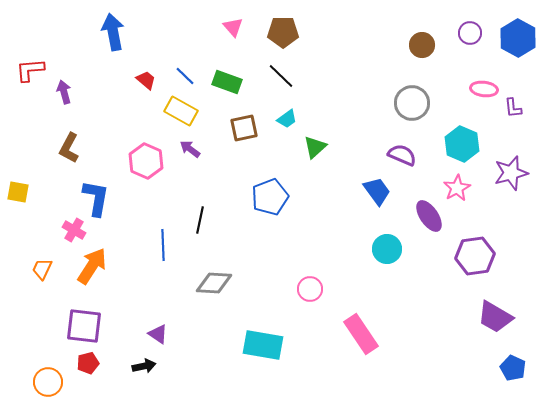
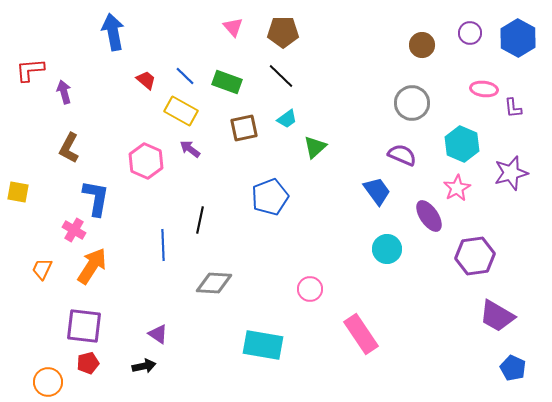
purple trapezoid at (495, 317): moved 2 px right, 1 px up
